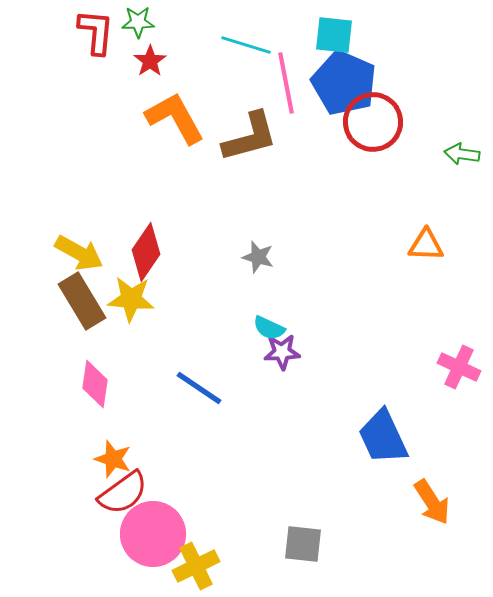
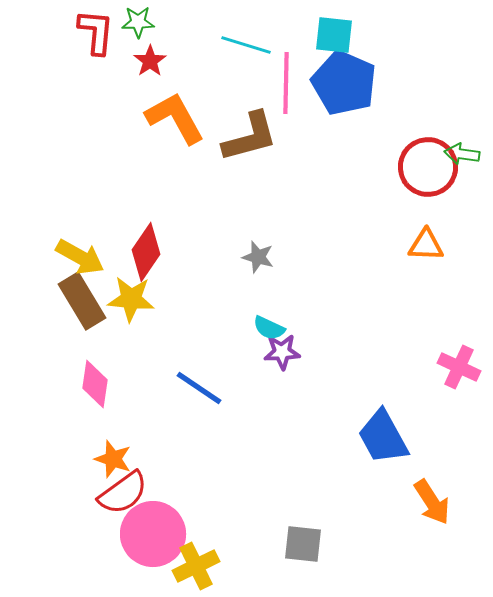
pink line: rotated 12 degrees clockwise
red circle: moved 55 px right, 45 px down
yellow arrow: moved 1 px right, 4 px down
blue trapezoid: rotated 4 degrees counterclockwise
